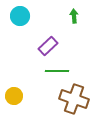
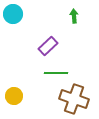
cyan circle: moved 7 px left, 2 px up
green line: moved 1 px left, 2 px down
